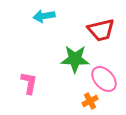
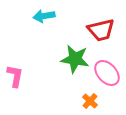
green star: rotated 8 degrees clockwise
pink ellipse: moved 3 px right, 6 px up
pink L-shape: moved 14 px left, 7 px up
orange cross: rotated 21 degrees counterclockwise
